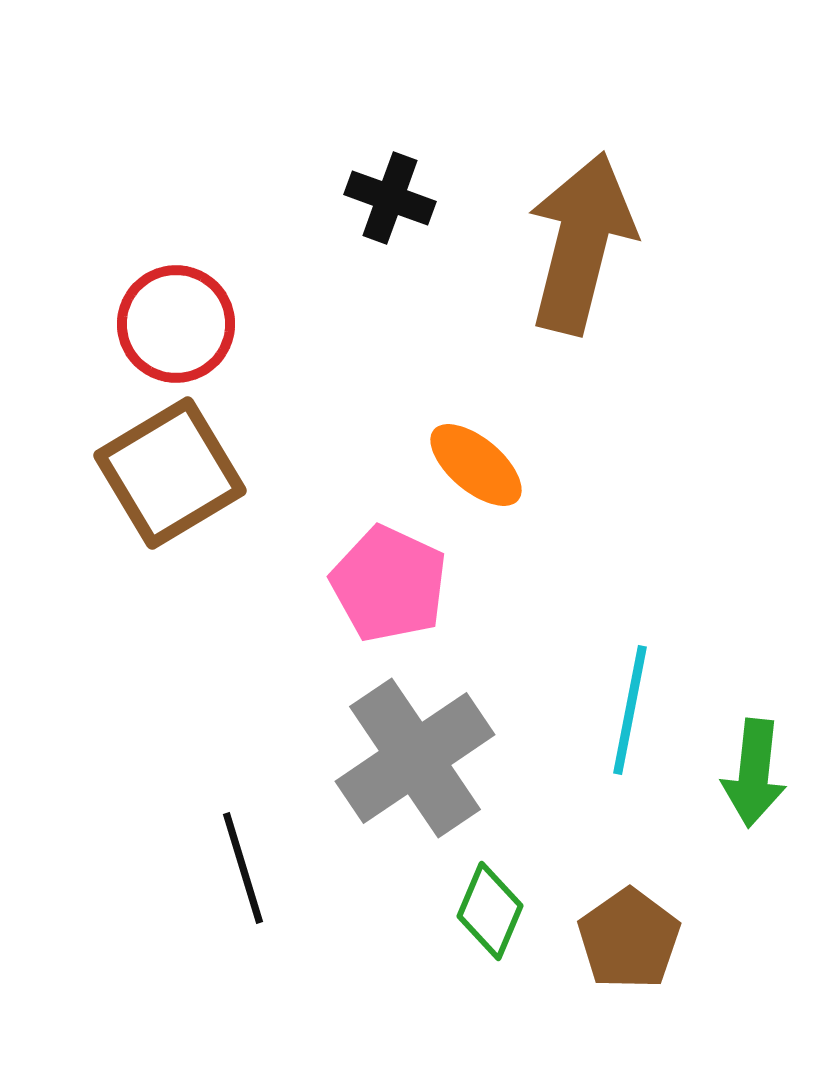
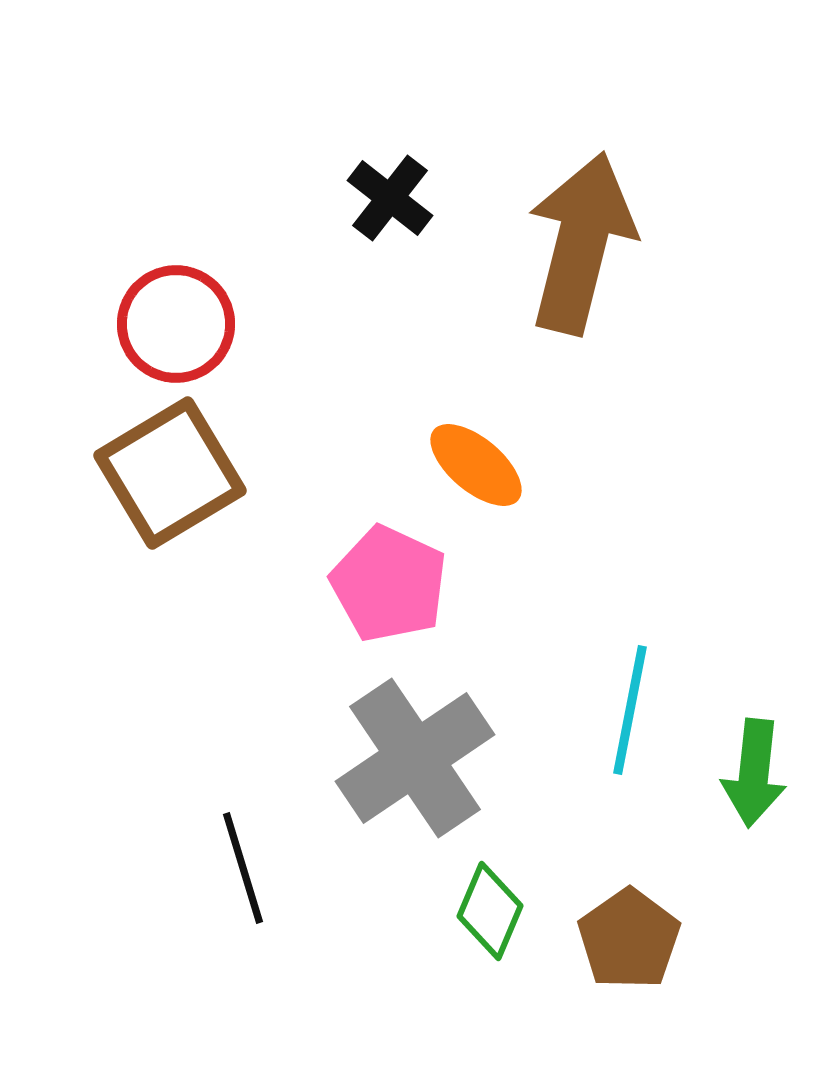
black cross: rotated 18 degrees clockwise
